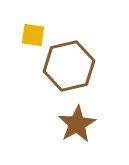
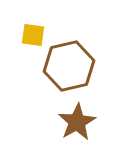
brown star: moved 2 px up
